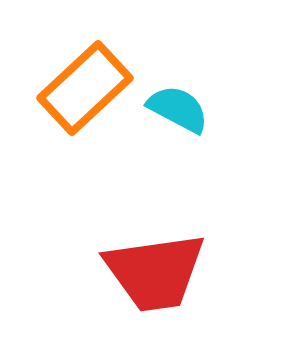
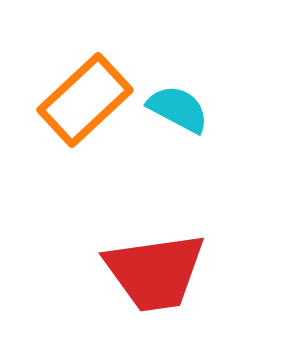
orange rectangle: moved 12 px down
